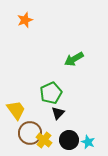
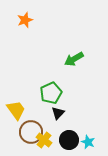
brown circle: moved 1 px right, 1 px up
